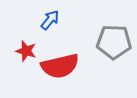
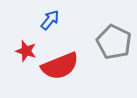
gray pentagon: rotated 24 degrees clockwise
red semicircle: rotated 9 degrees counterclockwise
